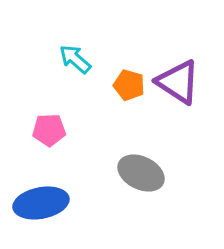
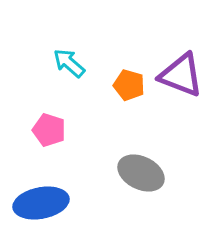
cyan arrow: moved 6 px left, 4 px down
purple triangle: moved 3 px right, 7 px up; rotated 12 degrees counterclockwise
pink pentagon: rotated 20 degrees clockwise
